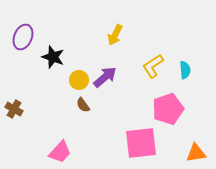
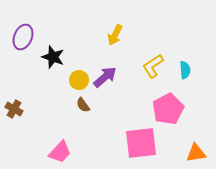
pink pentagon: rotated 8 degrees counterclockwise
